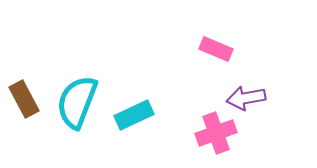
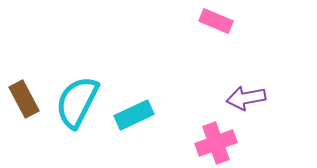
pink rectangle: moved 28 px up
cyan semicircle: rotated 6 degrees clockwise
pink cross: moved 10 px down
